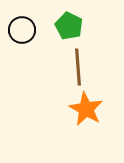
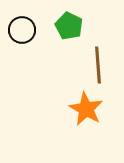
brown line: moved 20 px right, 2 px up
